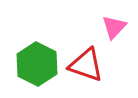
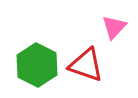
green hexagon: moved 1 px down
